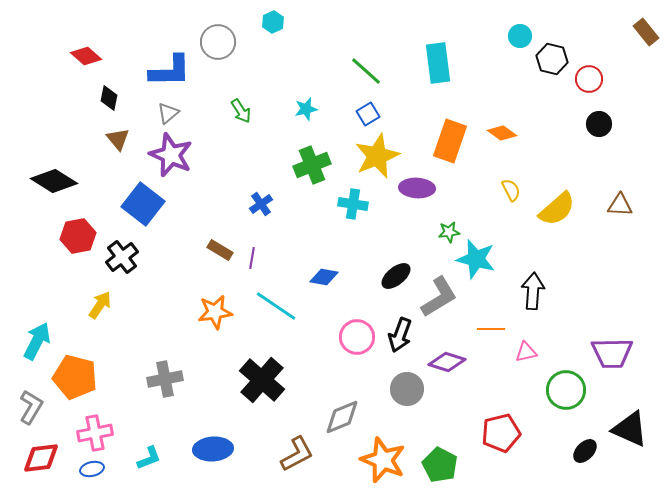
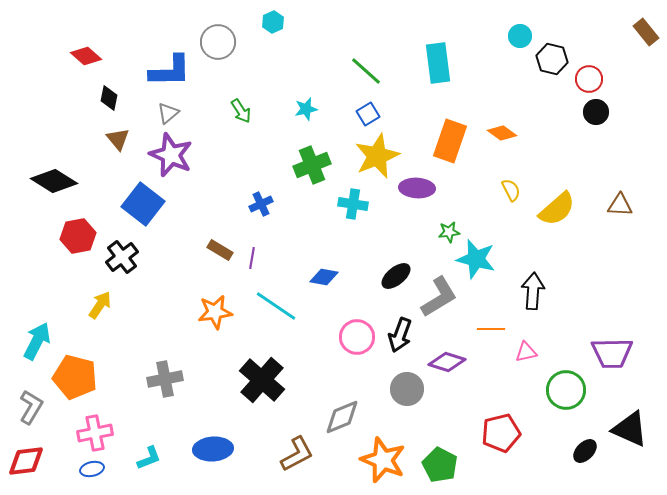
black circle at (599, 124): moved 3 px left, 12 px up
blue cross at (261, 204): rotated 10 degrees clockwise
red diamond at (41, 458): moved 15 px left, 3 px down
